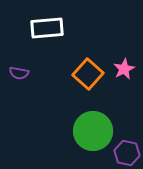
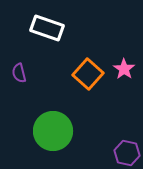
white rectangle: rotated 24 degrees clockwise
pink star: rotated 10 degrees counterclockwise
purple semicircle: rotated 66 degrees clockwise
green circle: moved 40 px left
